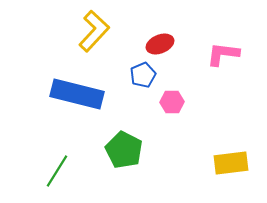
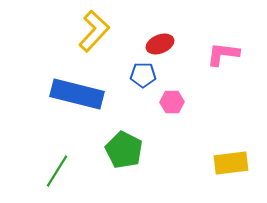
blue pentagon: rotated 25 degrees clockwise
